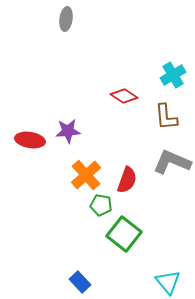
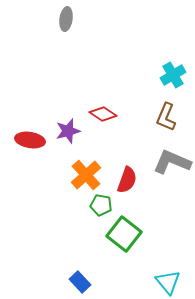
red diamond: moved 21 px left, 18 px down
brown L-shape: rotated 28 degrees clockwise
purple star: rotated 10 degrees counterclockwise
